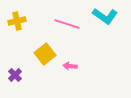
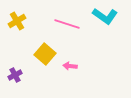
yellow cross: rotated 18 degrees counterclockwise
yellow square: rotated 10 degrees counterclockwise
purple cross: rotated 16 degrees clockwise
